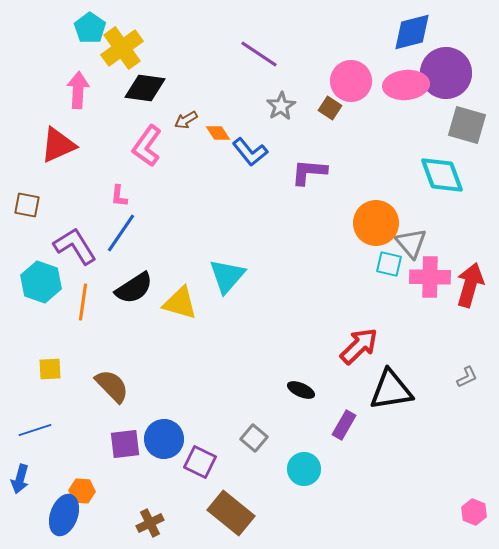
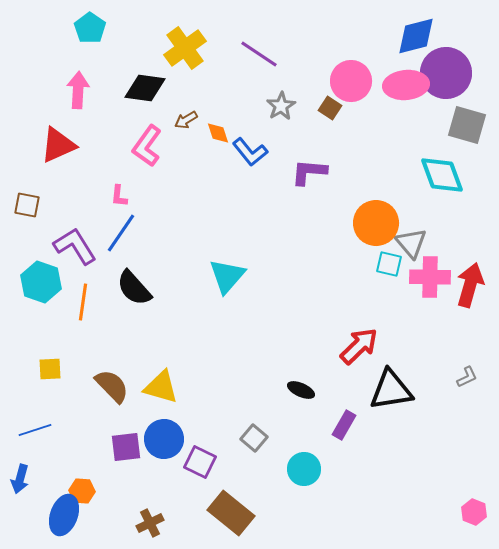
blue diamond at (412, 32): moved 4 px right, 4 px down
yellow cross at (122, 48): moved 63 px right
orange diamond at (218, 133): rotated 15 degrees clockwise
black semicircle at (134, 288): rotated 81 degrees clockwise
yellow triangle at (180, 303): moved 19 px left, 84 px down
purple square at (125, 444): moved 1 px right, 3 px down
